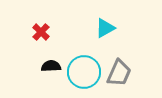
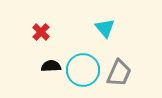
cyan triangle: rotated 40 degrees counterclockwise
cyan circle: moved 1 px left, 2 px up
